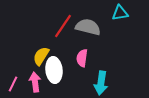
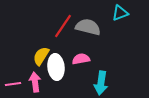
cyan triangle: rotated 12 degrees counterclockwise
pink semicircle: moved 1 px left, 1 px down; rotated 72 degrees clockwise
white ellipse: moved 2 px right, 3 px up
pink line: rotated 56 degrees clockwise
